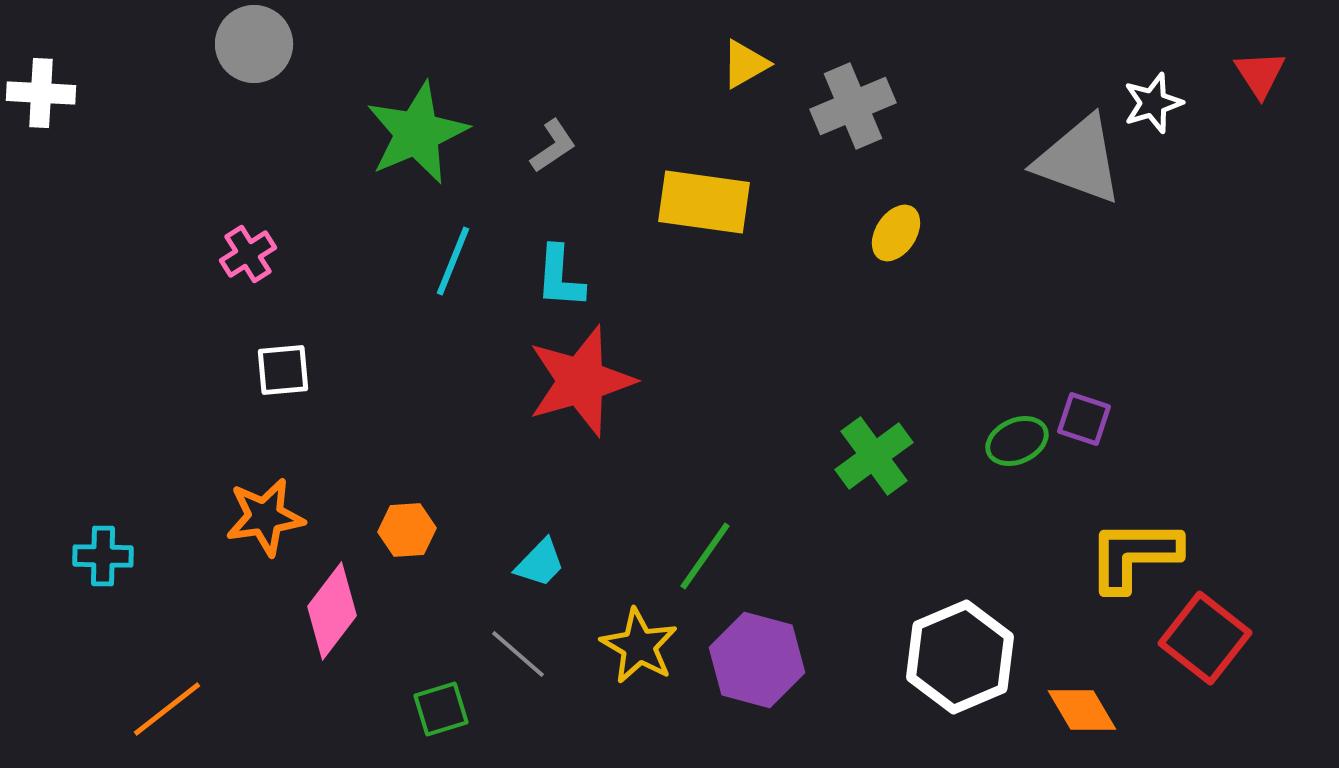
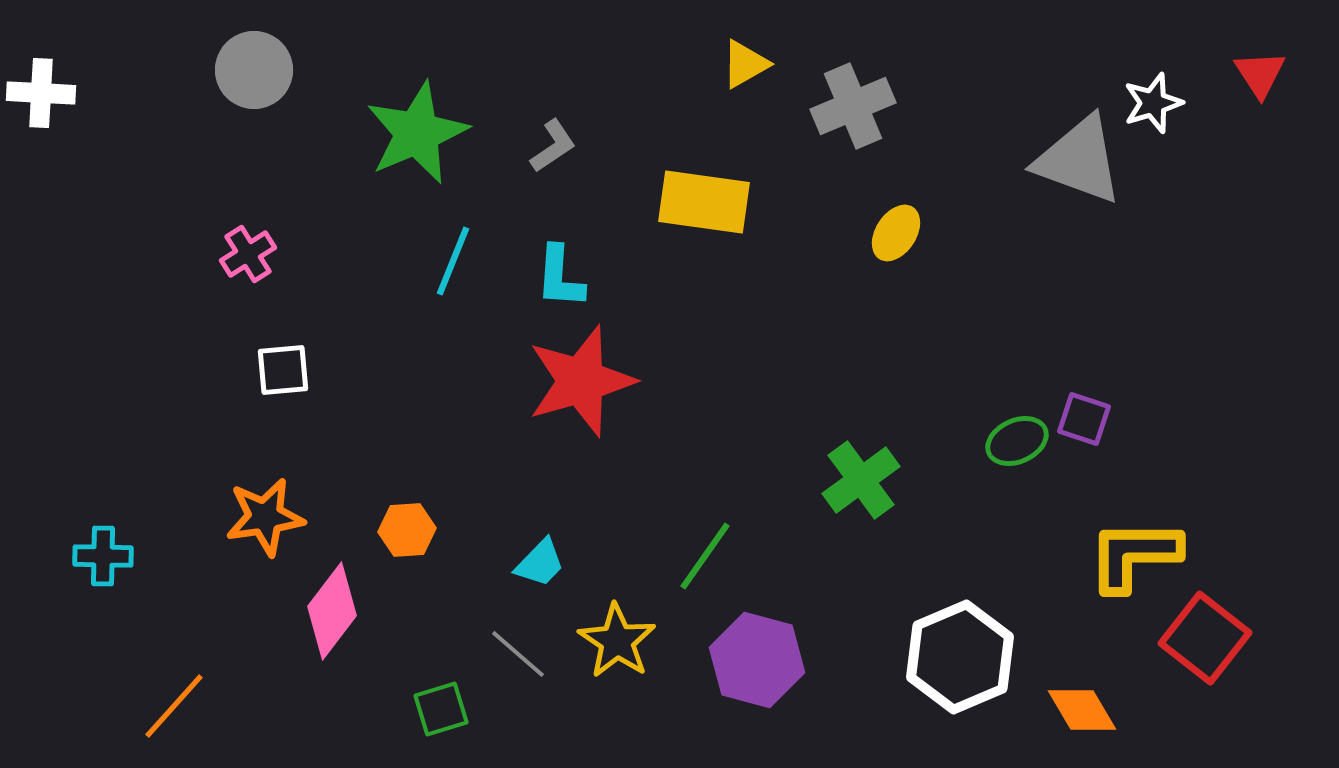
gray circle: moved 26 px down
green cross: moved 13 px left, 24 px down
yellow star: moved 22 px left, 5 px up; rotated 4 degrees clockwise
orange line: moved 7 px right, 3 px up; rotated 10 degrees counterclockwise
